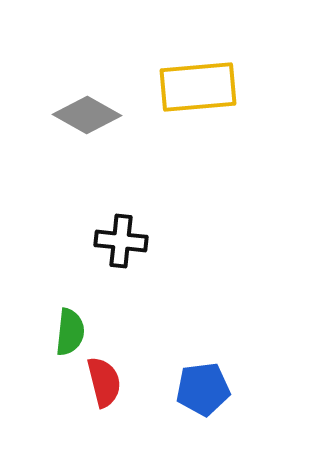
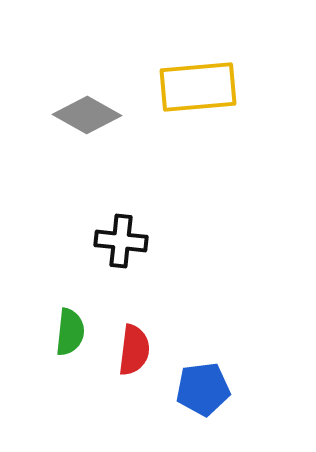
red semicircle: moved 30 px right, 32 px up; rotated 21 degrees clockwise
